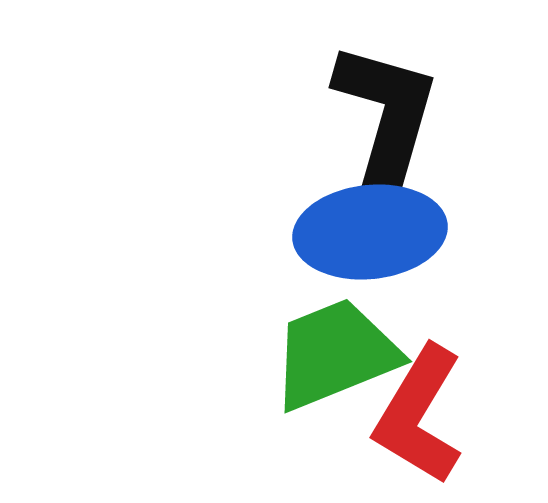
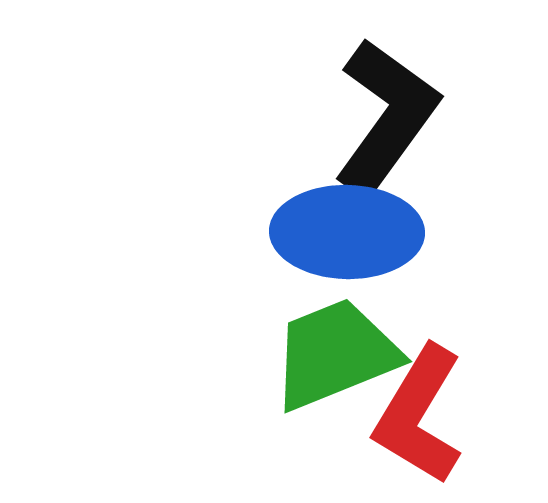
black L-shape: rotated 20 degrees clockwise
blue ellipse: moved 23 px left; rotated 7 degrees clockwise
